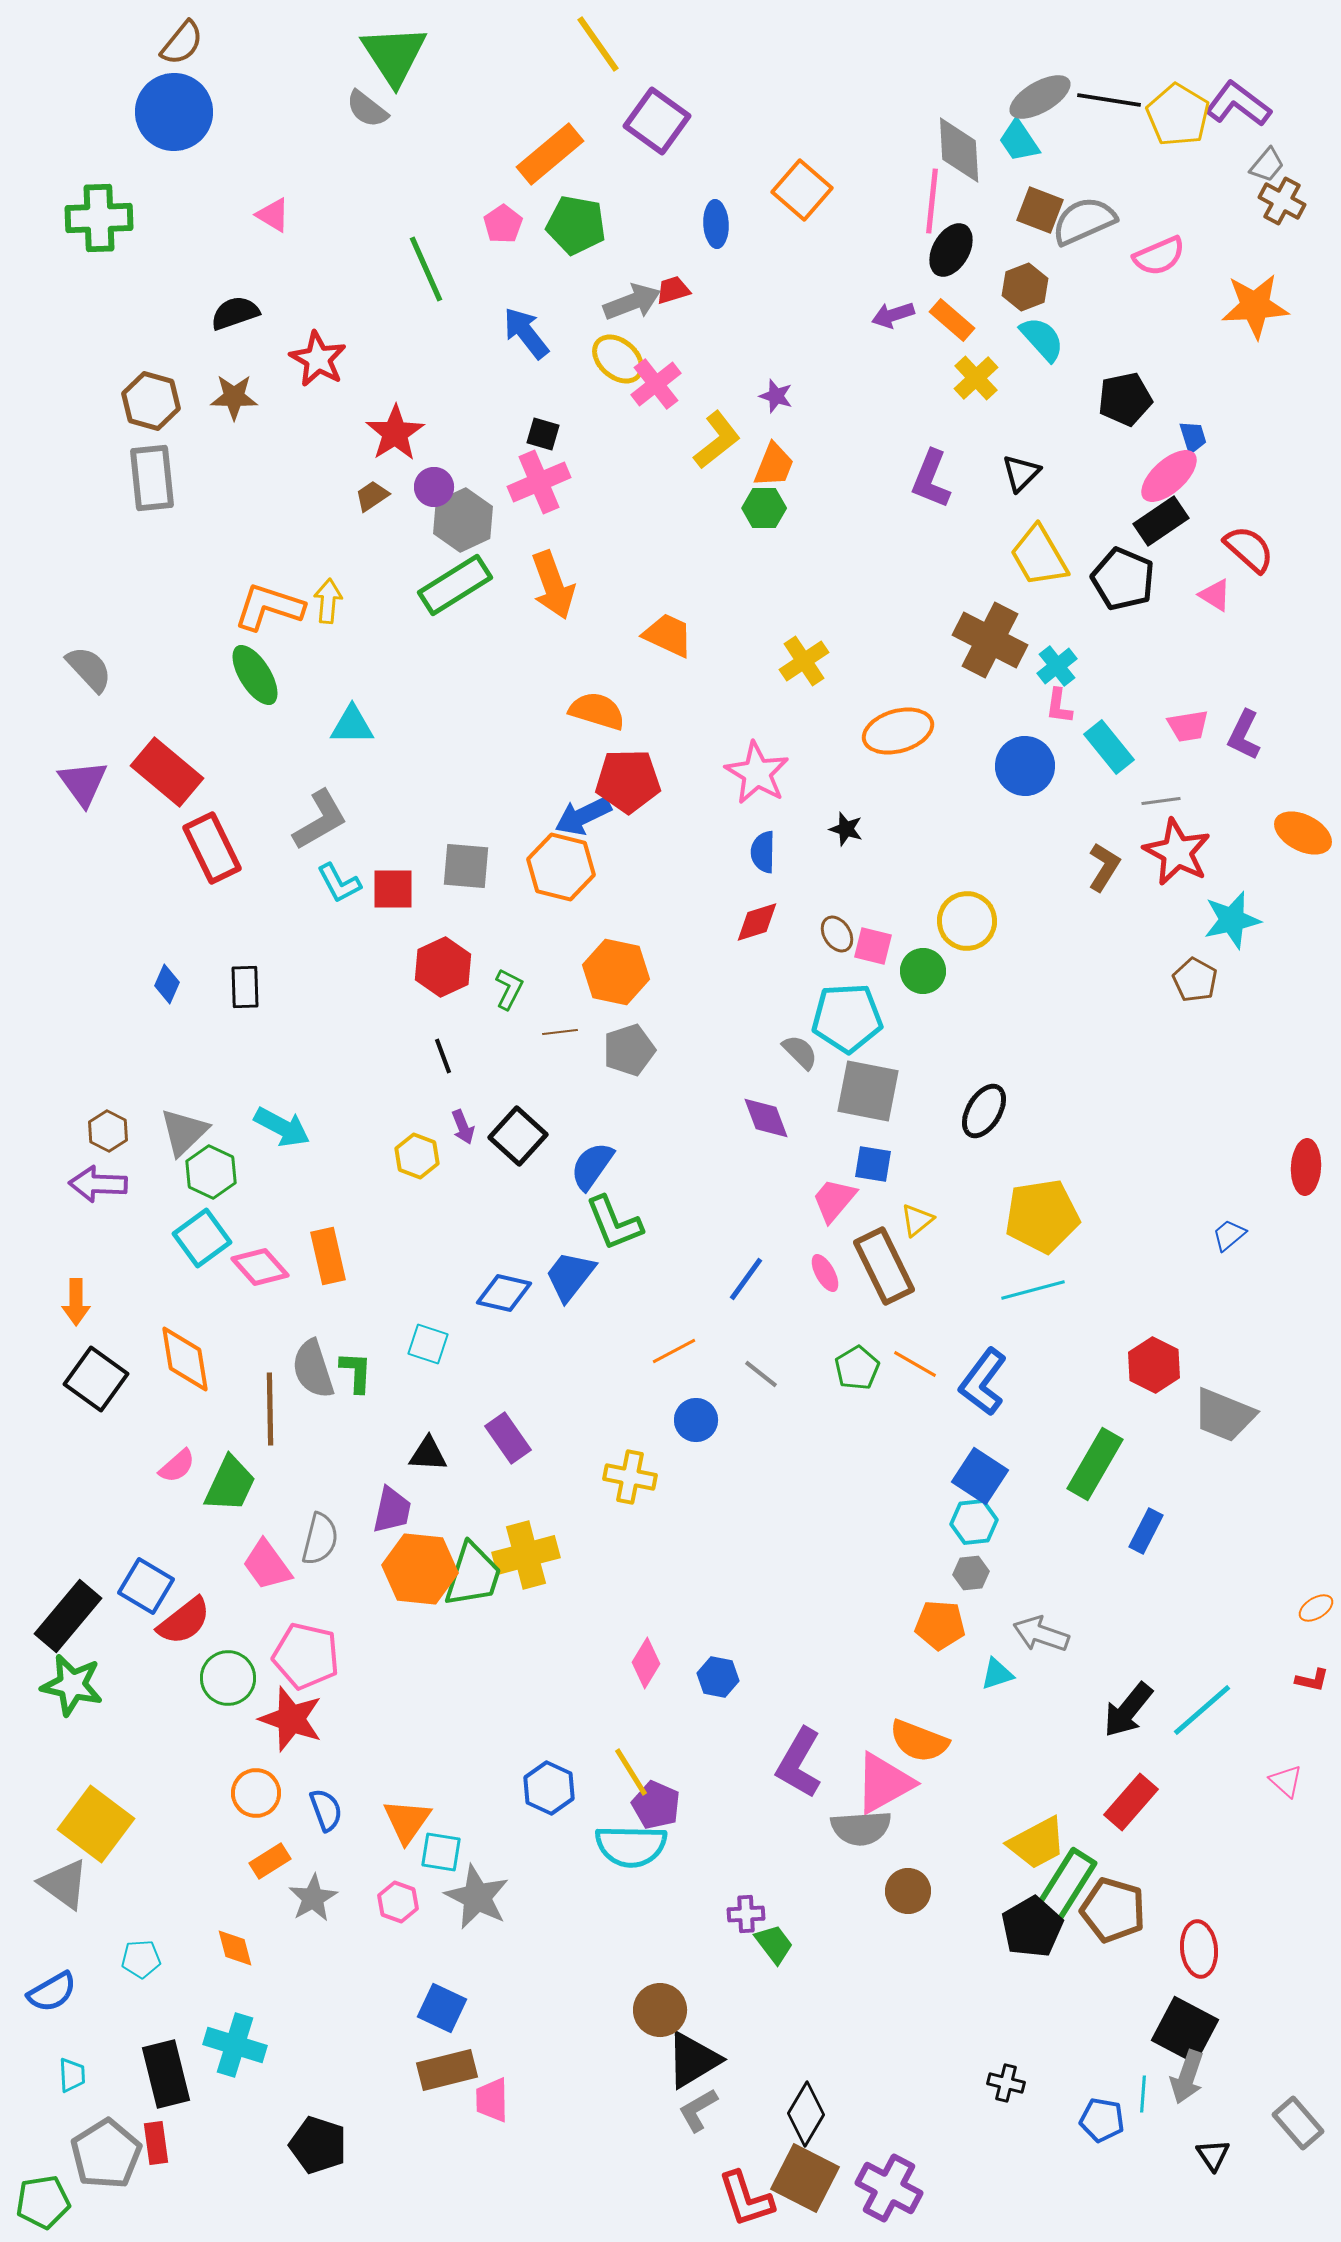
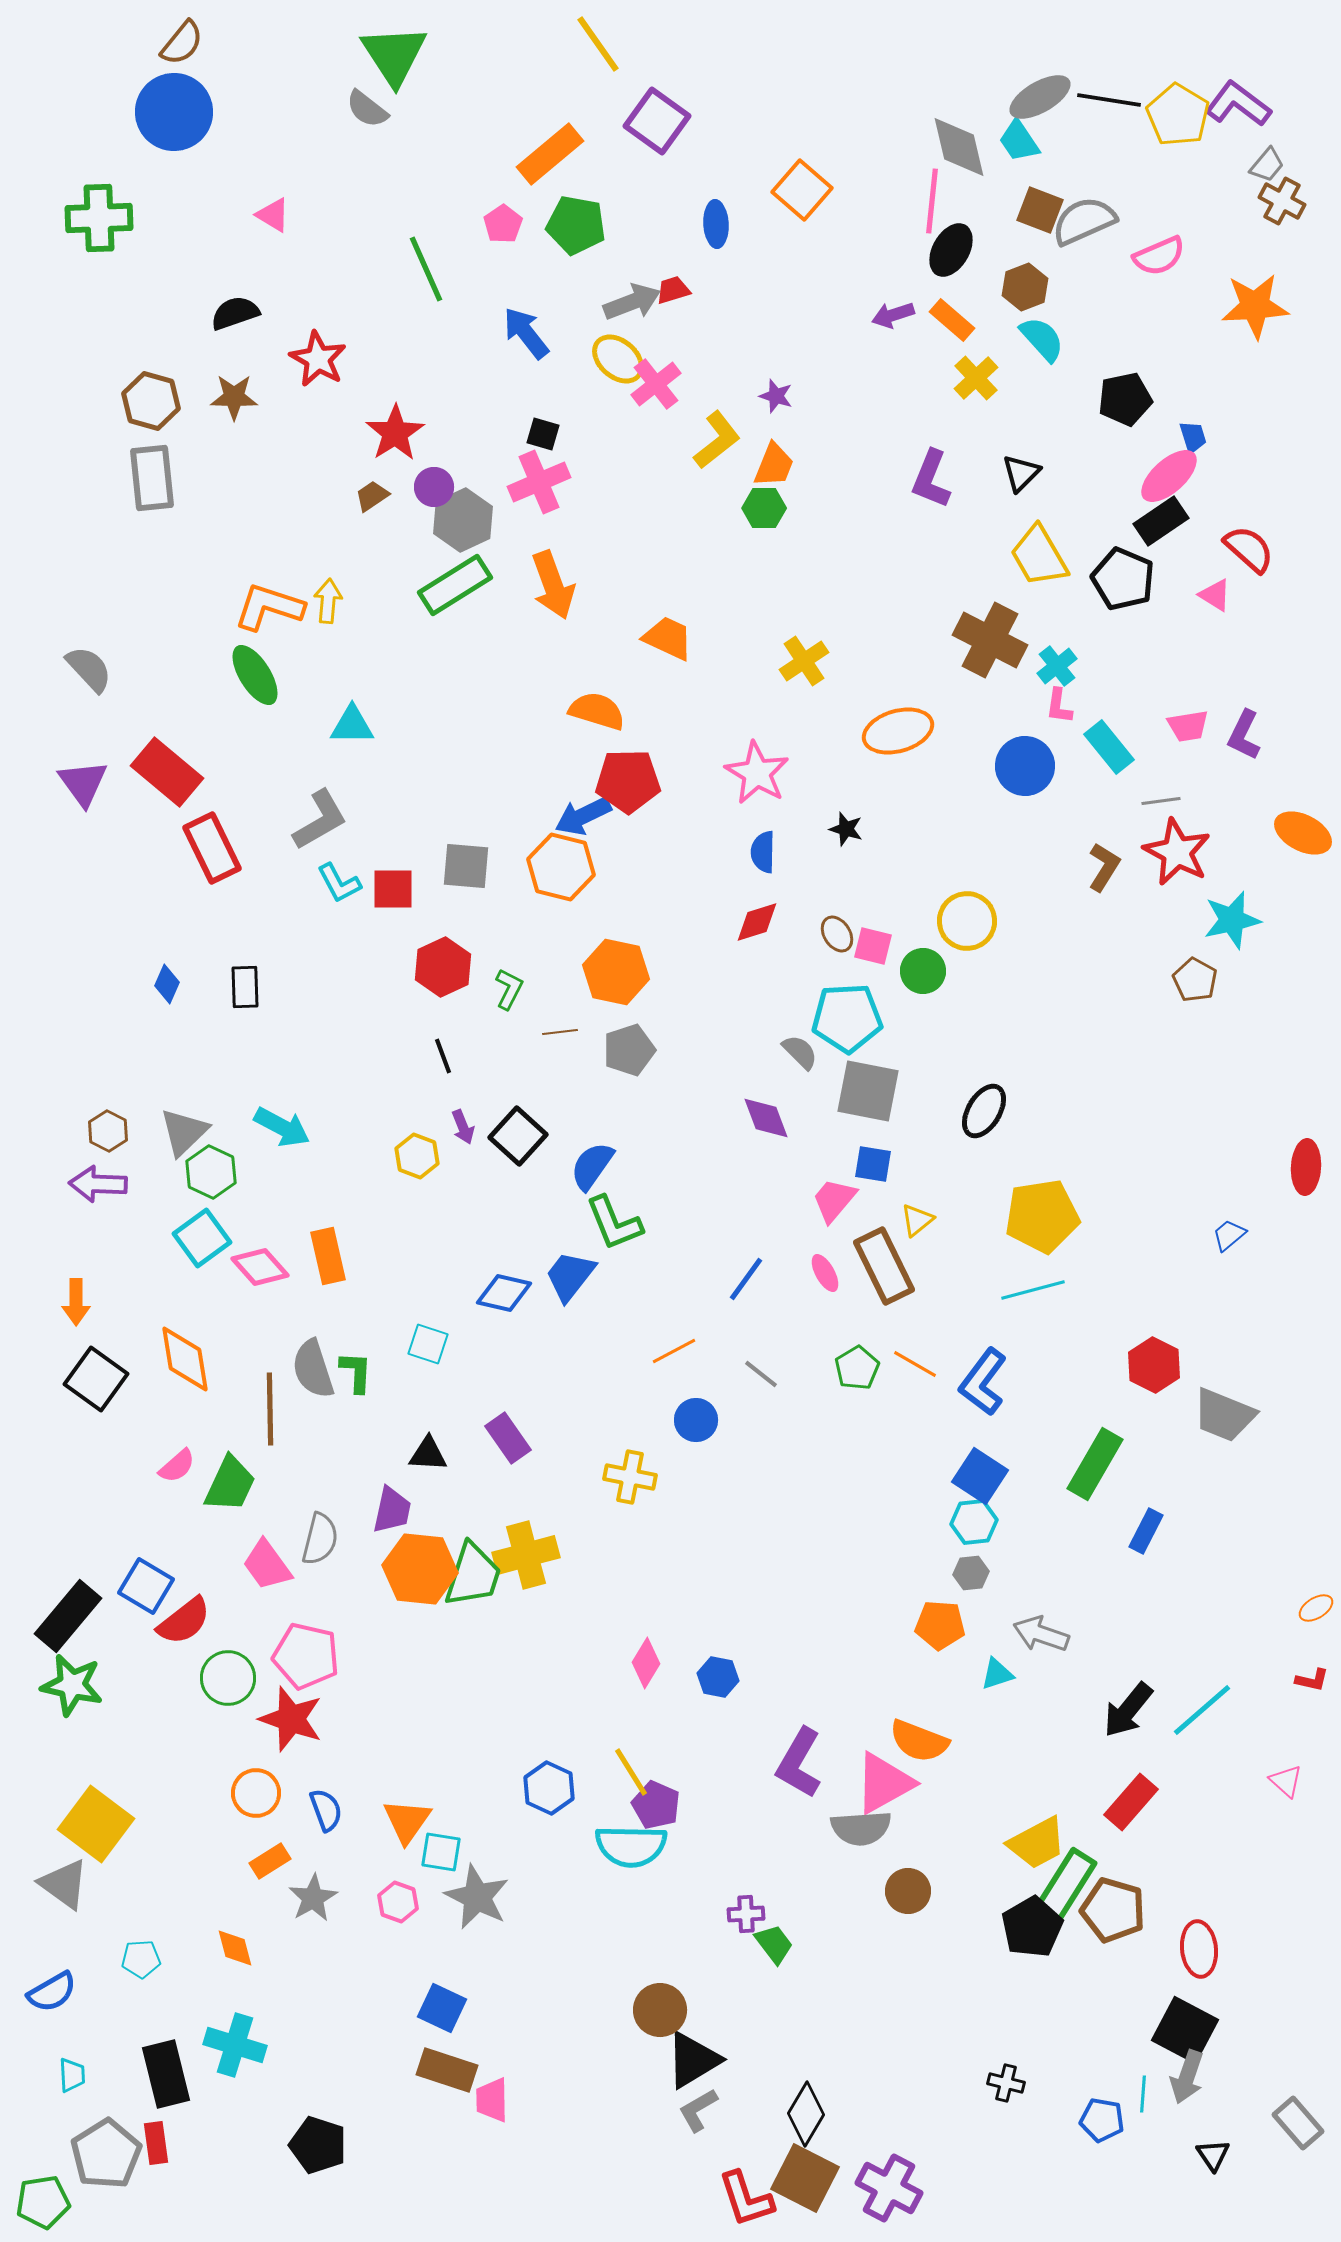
gray diamond at (959, 150): moved 3 px up; rotated 10 degrees counterclockwise
orange trapezoid at (668, 635): moved 3 px down
brown rectangle at (447, 2070): rotated 32 degrees clockwise
